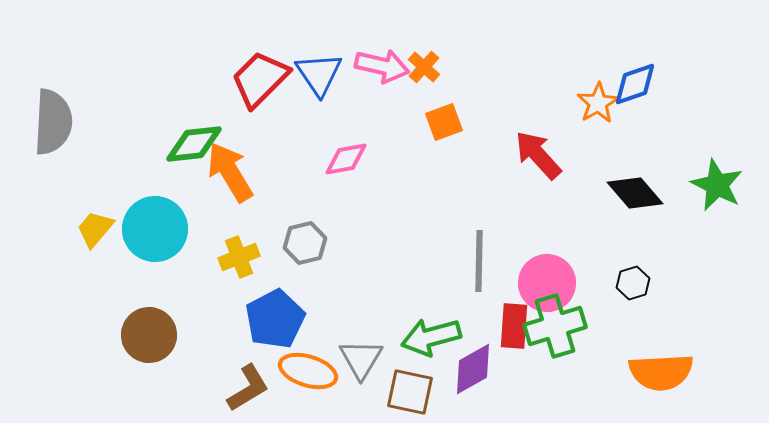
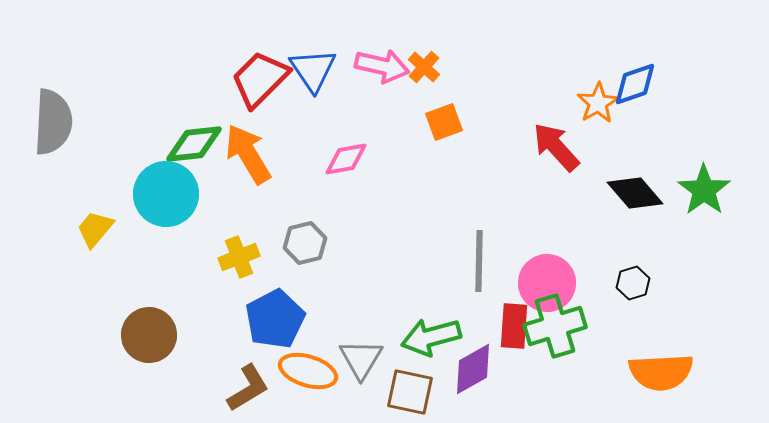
blue triangle: moved 6 px left, 4 px up
red arrow: moved 18 px right, 8 px up
orange arrow: moved 18 px right, 18 px up
green star: moved 13 px left, 5 px down; rotated 10 degrees clockwise
cyan circle: moved 11 px right, 35 px up
